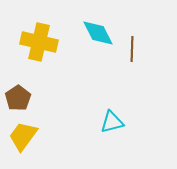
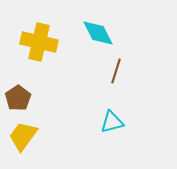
brown line: moved 16 px left, 22 px down; rotated 15 degrees clockwise
